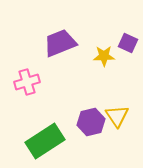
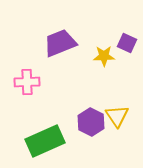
purple square: moved 1 px left
pink cross: rotated 15 degrees clockwise
purple hexagon: rotated 20 degrees counterclockwise
green rectangle: rotated 9 degrees clockwise
